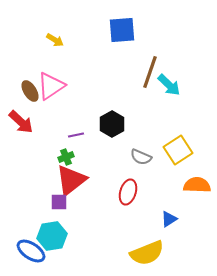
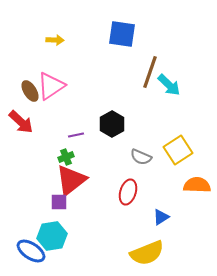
blue square: moved 4 px down; rotated 12 degrees clockwise
yellow arrow: rotated 30 degrees counterclockwise
blue triangle: moved 8 px left, 2 px up
